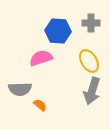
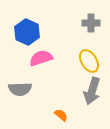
blue hexagon: moved 31 px left, 1 px down; rotated 20 degrees clockwise
orange semicircle: moved 21 px right, 10 px down
